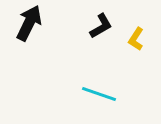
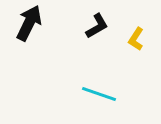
black L-shape: moved 4 px left
